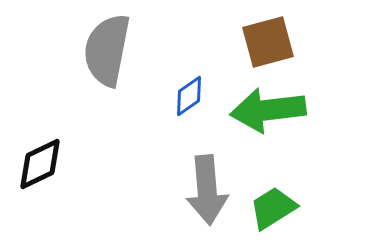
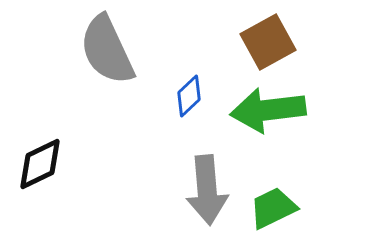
brown square: rotated 14 degrees counterclockwise
gray semicircle: rotated 36 degrees counterclockwise
blue diamond: rotated 9 degrees counterclockwise
green trapezoid: rotated 6 degrees clockwise
